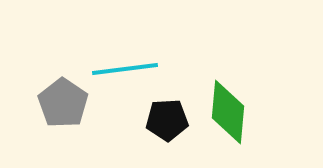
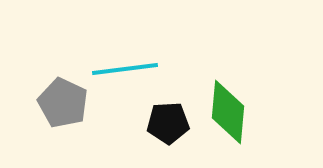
gray pentagon: rotated 9 degrees counterclockwise
black pentagon: moved 1 px right, 3 px down
